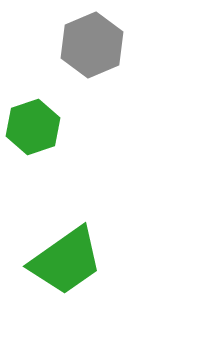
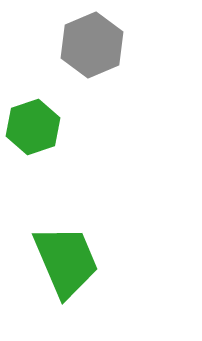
green trapezoid: rotated 78 degrees counterclockwise
